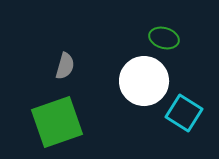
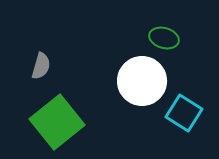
gray semicircle: moved 24 px left
white circle: moved 2 px left
green square: rotated 20 degrees counterclockwise
